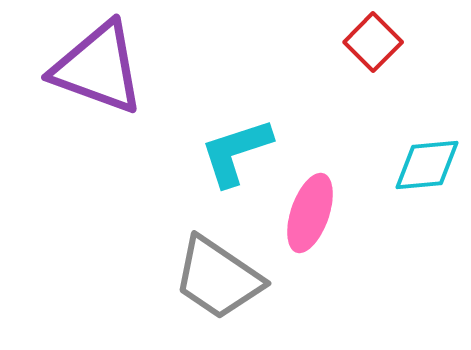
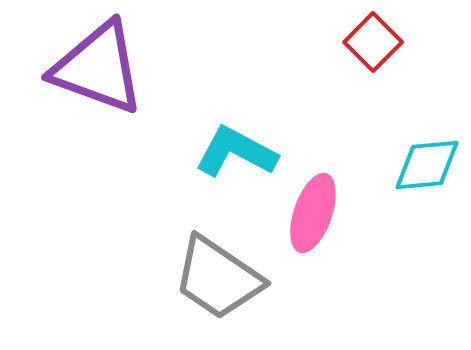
cyan L-shape: rotated 46 degrees clockwise
pink ellipse: moved 3 px right
